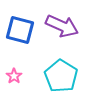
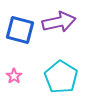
purple arrow: moved 3 px left, 4 px up; rotated 36 degrees counterclockwise
cyan pentagon: moved 1 px down
